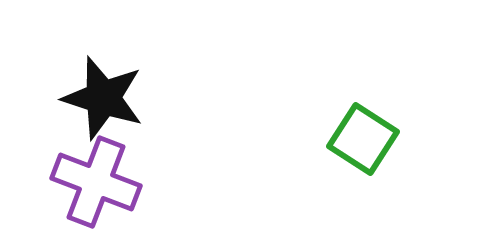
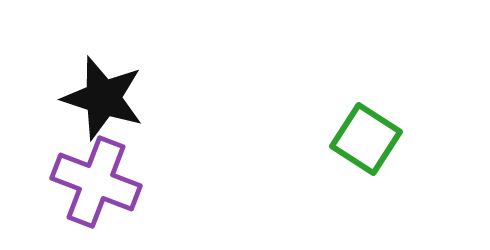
green square: moved 3 px right
